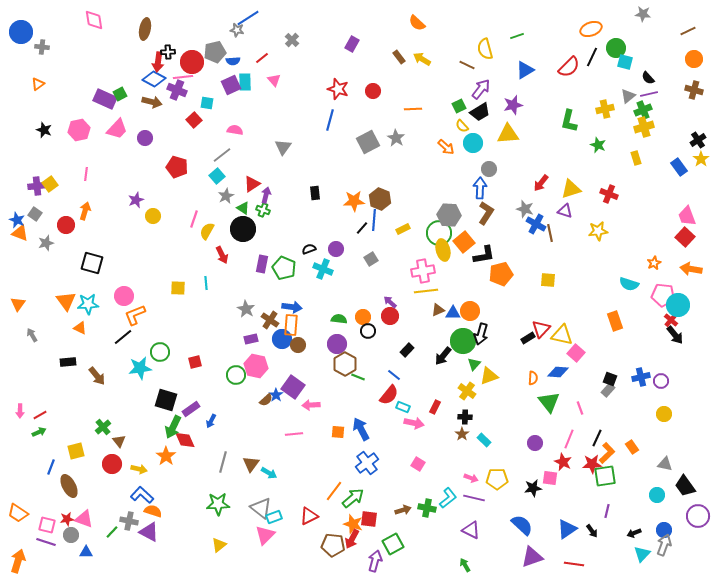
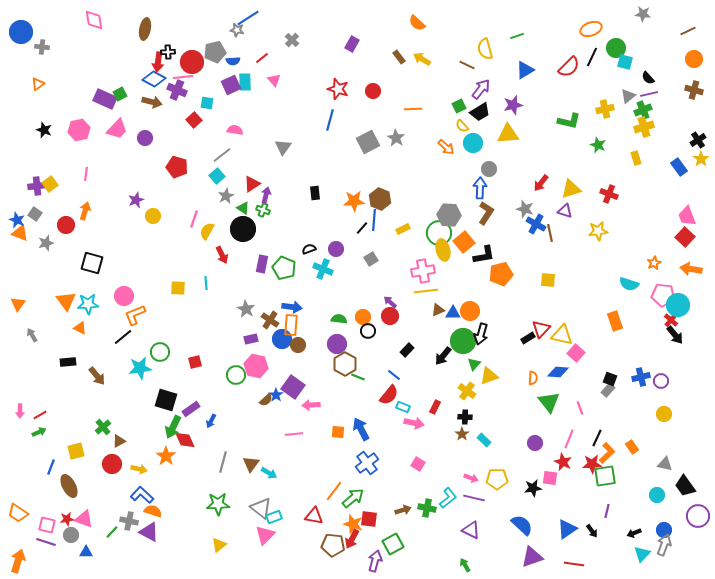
green L-shape at (569, 121): rotated 90 degrees counterclockwise
brown triangle at (119, 441): rotated 40 degrees clockwise
red triangle at (309, 516): moved 5 px right; rotated 36 degrees clockwise
